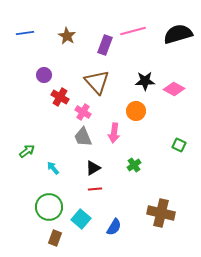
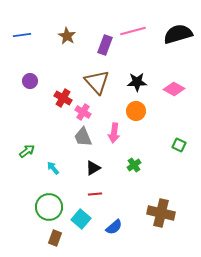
blue line: moved 3 px left, 2 px down
purple circle: moved 14 px left, 6 px down
black star: moved 8 px left, 1 px down
red cross: moved 3 px right, 1 px down
red line: moved 5 px down
blue semicircle: rotated 18 degrees clockwise
